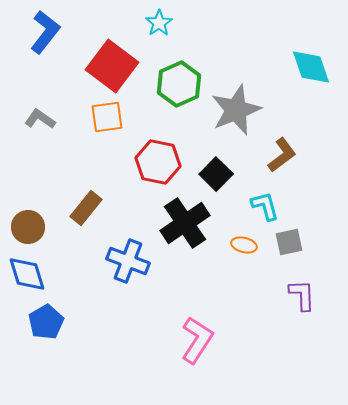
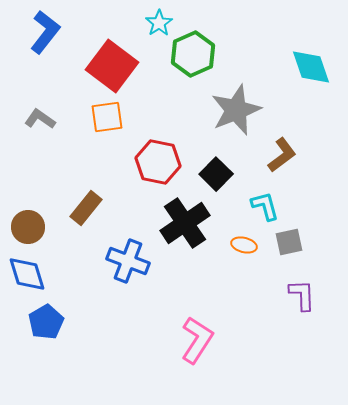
green hexagon: moved 14 px right, 30 px up
